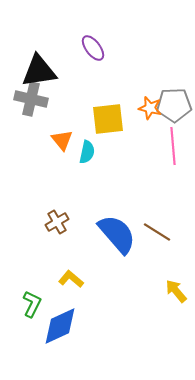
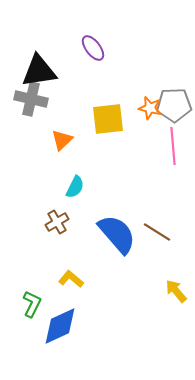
orange triangle: rotated 25 degrees clockwise
cyan semicircle: moved 12 px left, 35 px down; rotated 15 degrees clockwise
